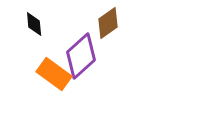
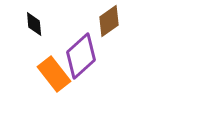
brown diamond: moved 1 px right, 2 px up
orange rectangle: rotated 16 degrees clockwise
